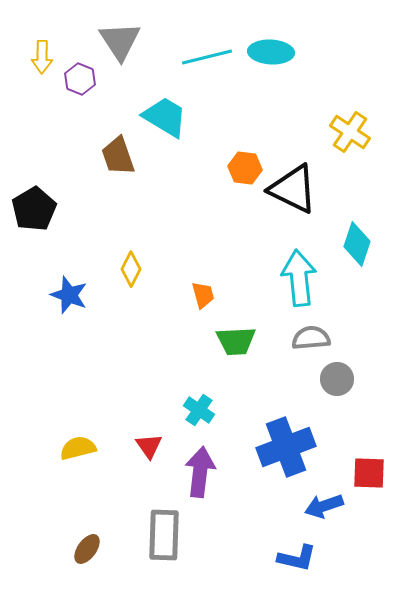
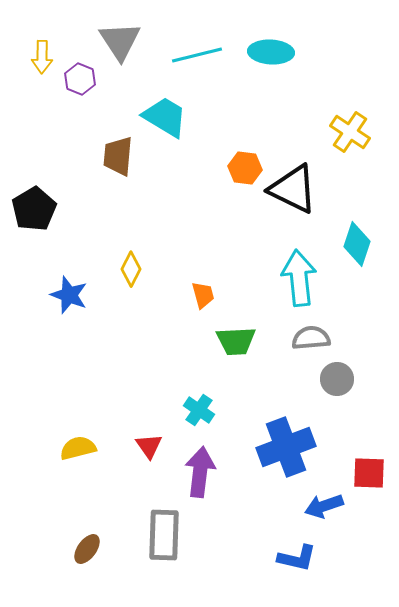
cyan line: moved 10 px left, 2 px up
brown trapezoid: rotated 24 degrees clockwise
